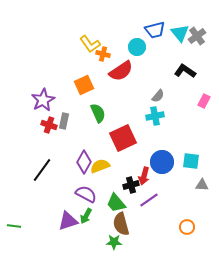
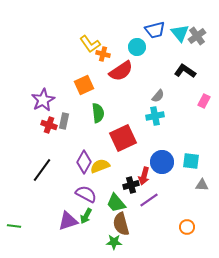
green semicircle: rotated 18 degrees clockwise
